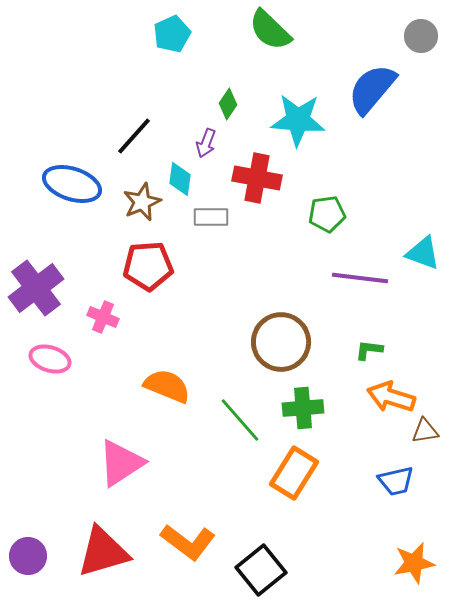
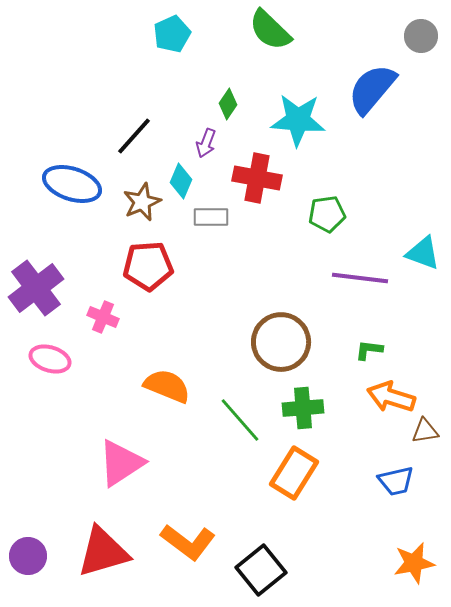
cyan diamond: moved 1 px right, 2 px down; rotated 16 degrees clockwise
